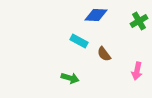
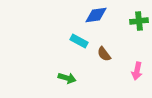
blue diamond: rotated 10 degrees counterclockwise
green cross: rotated 24 degrees clockwise
green arrow: moved 3 px left
